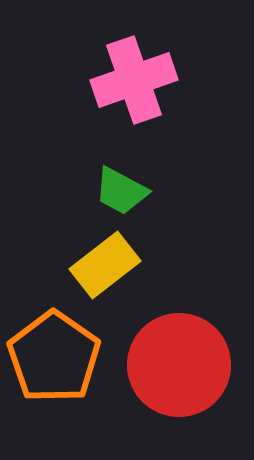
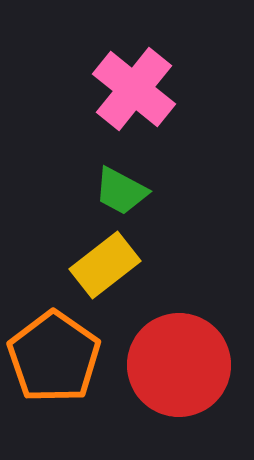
pink cross: moved 9 px down; rotated 32 degrees counterclockwise
